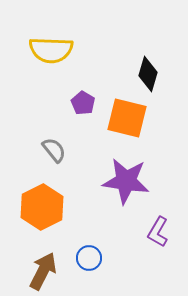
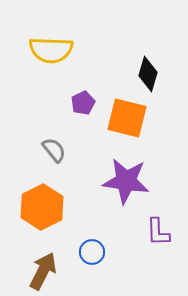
purple pentagon: rotated 15 degrees clockwise
purple L-shape: rotated 32 degrees counterclockwise
blue circle: moved 3 px right, 6 px up
